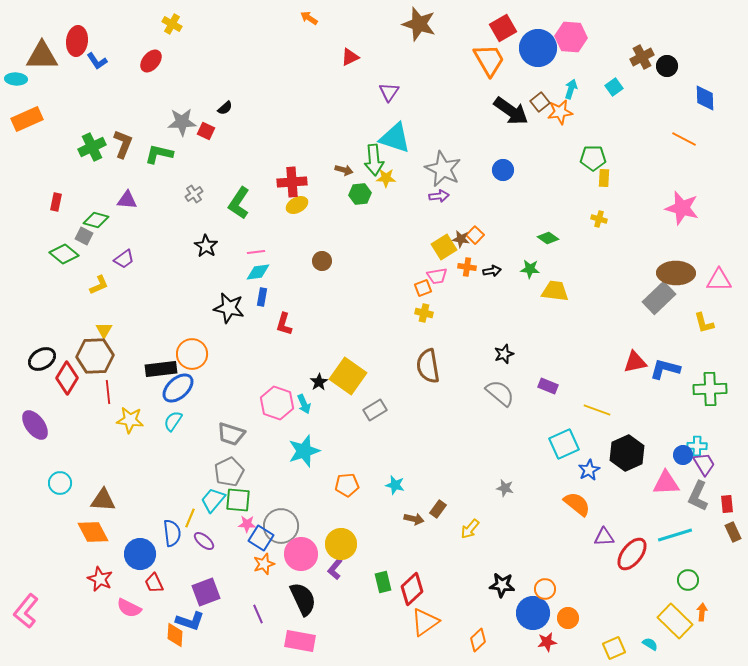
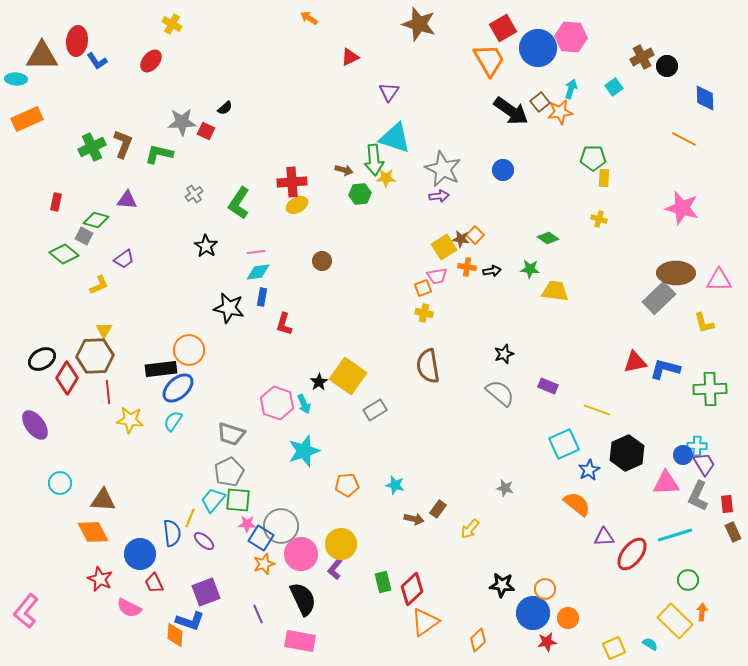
orange circle at (192, 354): moved 3 px left, 4 px up
